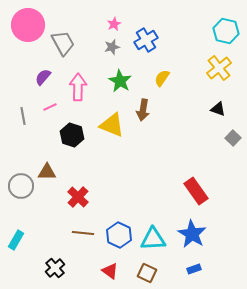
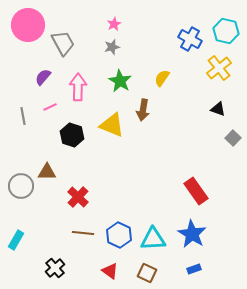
blue cross: moved 44 px right, 1 px up; rotated 30 degrees counterclockwise
